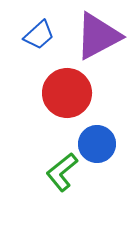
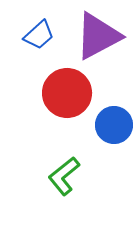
blue circle: moved 17 px right, 19 px up
green L-shape: moved 2 px right, 4 px down
